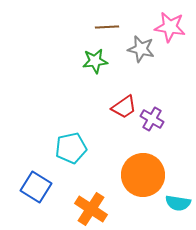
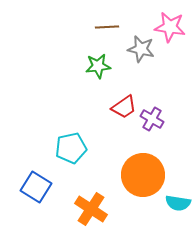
green star: moved 3 px right, 5 px down
